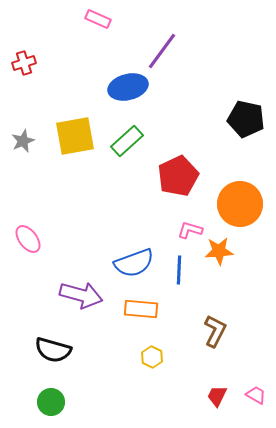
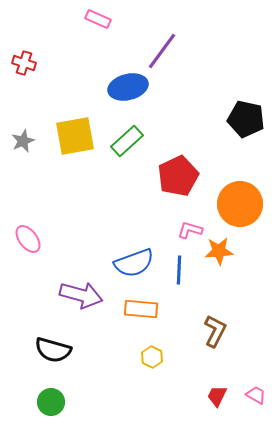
red cross: rotated 35 degrees clockwise
